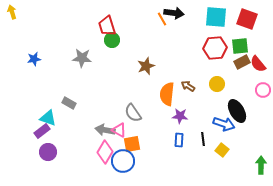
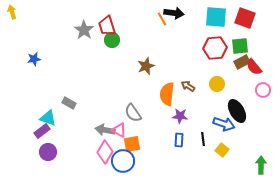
red square: moved 2 px left, 1 px up
gray star: moved 2 px right, 28 px up; rotated 30 degrees clockwise
red semicircle: moved 4 px left, 3 px down
